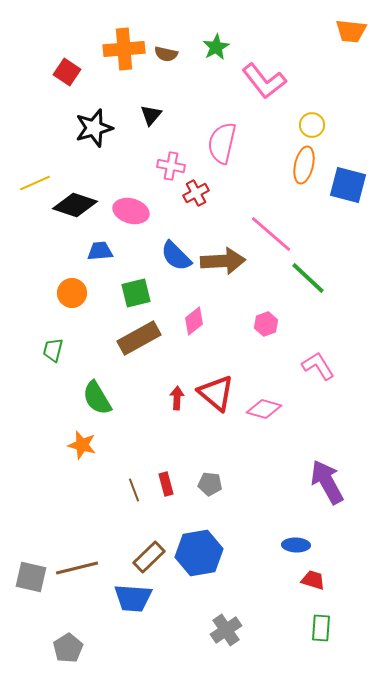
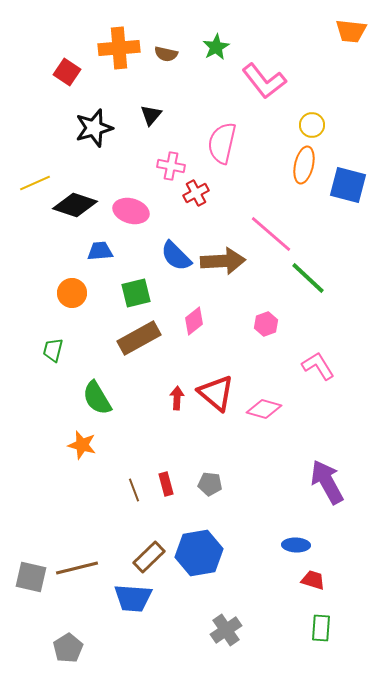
orange cross at (124, 49): moved 5 px left, 1 px up
